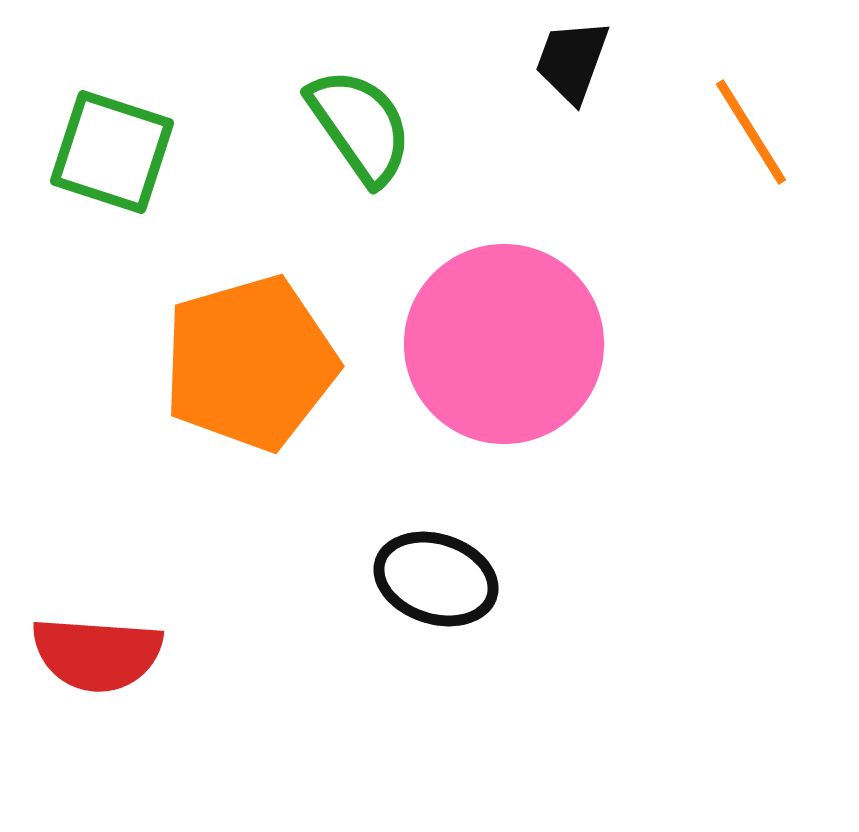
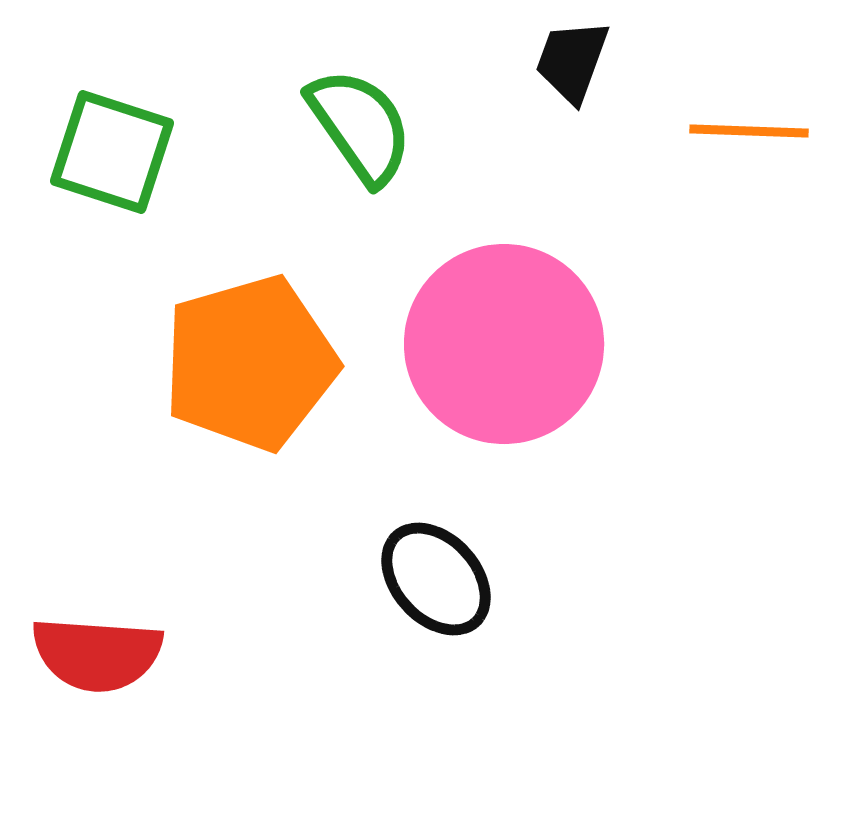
orange line: moved 2 px left, 1 px up; rotated 56 degrees counterclockwise
black ellipse: rotated 30 degrees clockwise
